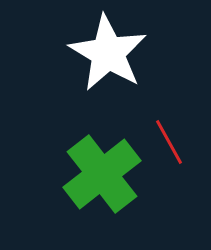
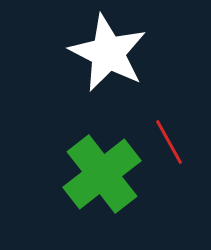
white star: rotated 4 degrees counterclockwise
